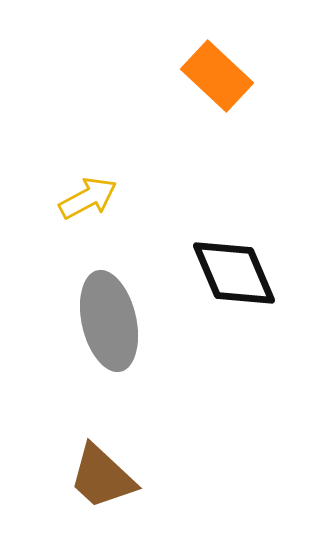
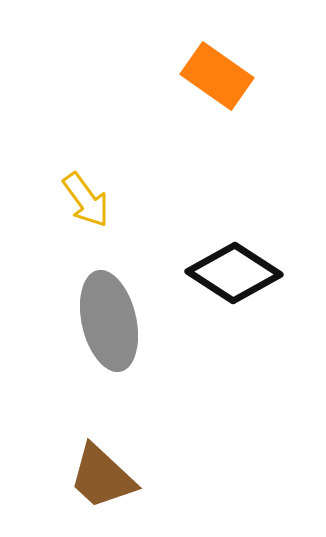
orange rectangle: rotated 8 degrees counterclockwise
yellow arrow: moved 2 px left, 2 px down; rotated 82 degrees clockwise
black diamond: rotated 34 degrees counterclockwise
